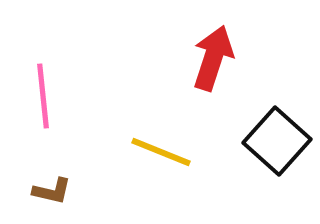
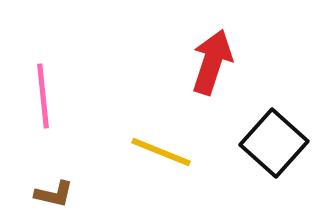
red arrow: moved 1 px left, 4 px down
black square: moved 3 px left, 2 px down
brown L-shape: moved 2 px right, 3 px down
